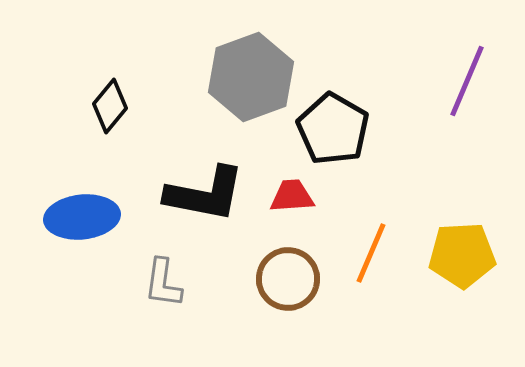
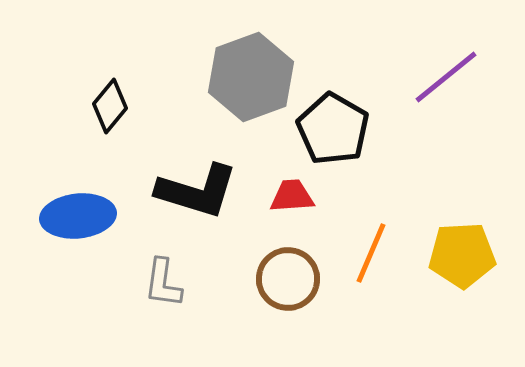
purple line: moved 21 px left, 4 px up; rotated 28 degrees clockwise
black L-shape: moved 8 px left, 3 px up; rotated 6 degrees clockwise
blue ellipse: moved 4 px left, 1 px up
